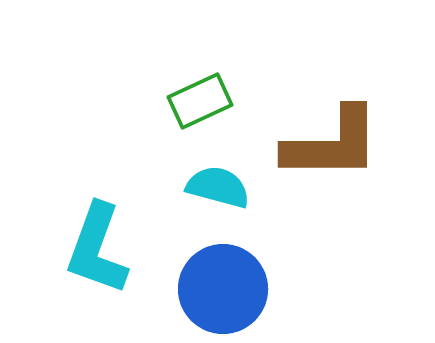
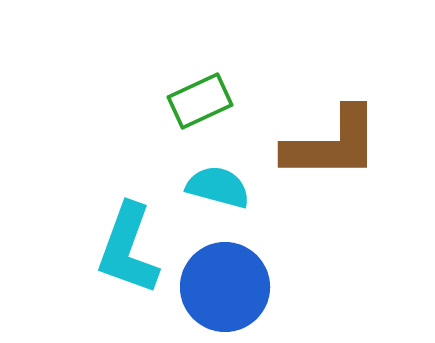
cyan L-shape: moved 31 px right
blue circle: moved 2 px right, 2 px up
